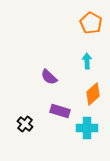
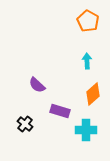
orange pentagon: moved 3 px left, 2 px up
purple semicircle: moved 12 px left, 8 px down
cyan cross: moved 1 px left, 2 px down
